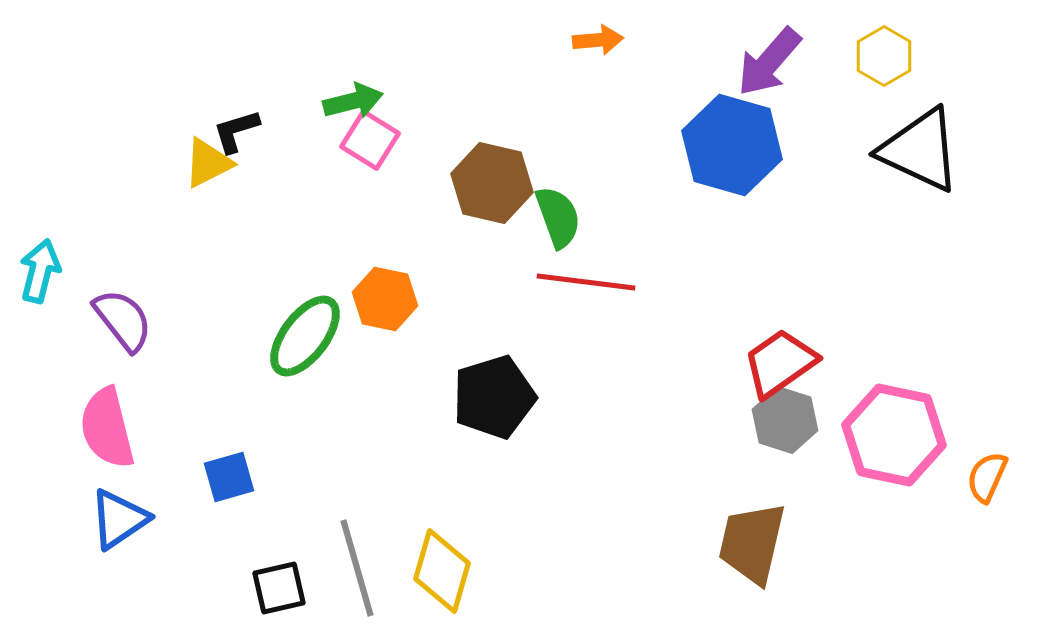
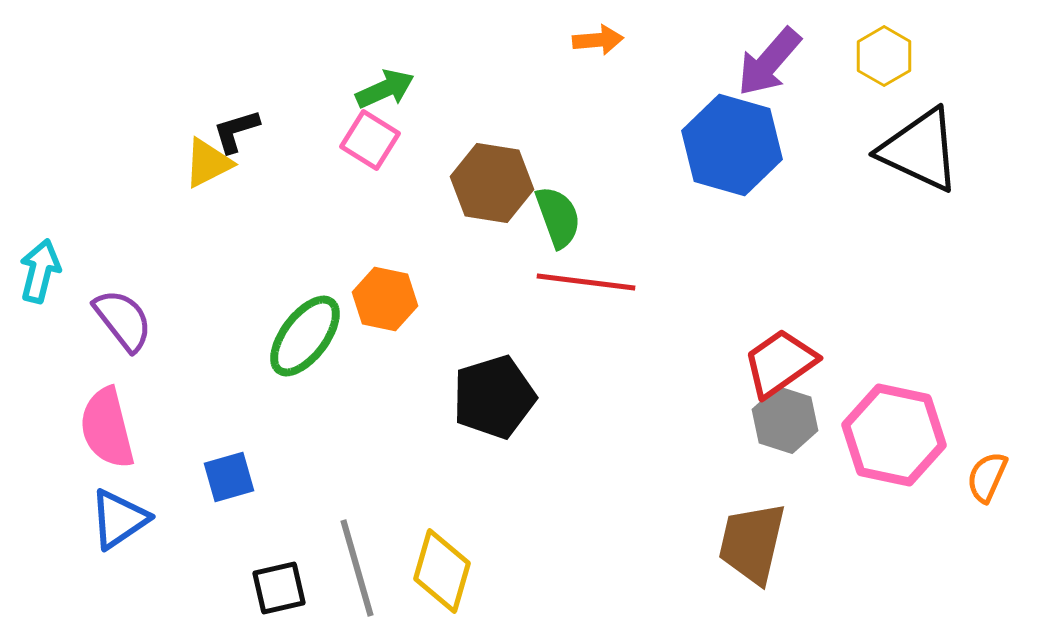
green arrow: moved 32 px right, 12 px up; rotated 10 degrees counterclockwise
brown hexagon: rotated 4 degrees counterclockwise
